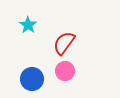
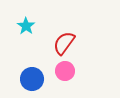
cyan star: moved 2 px left, 1 px down
